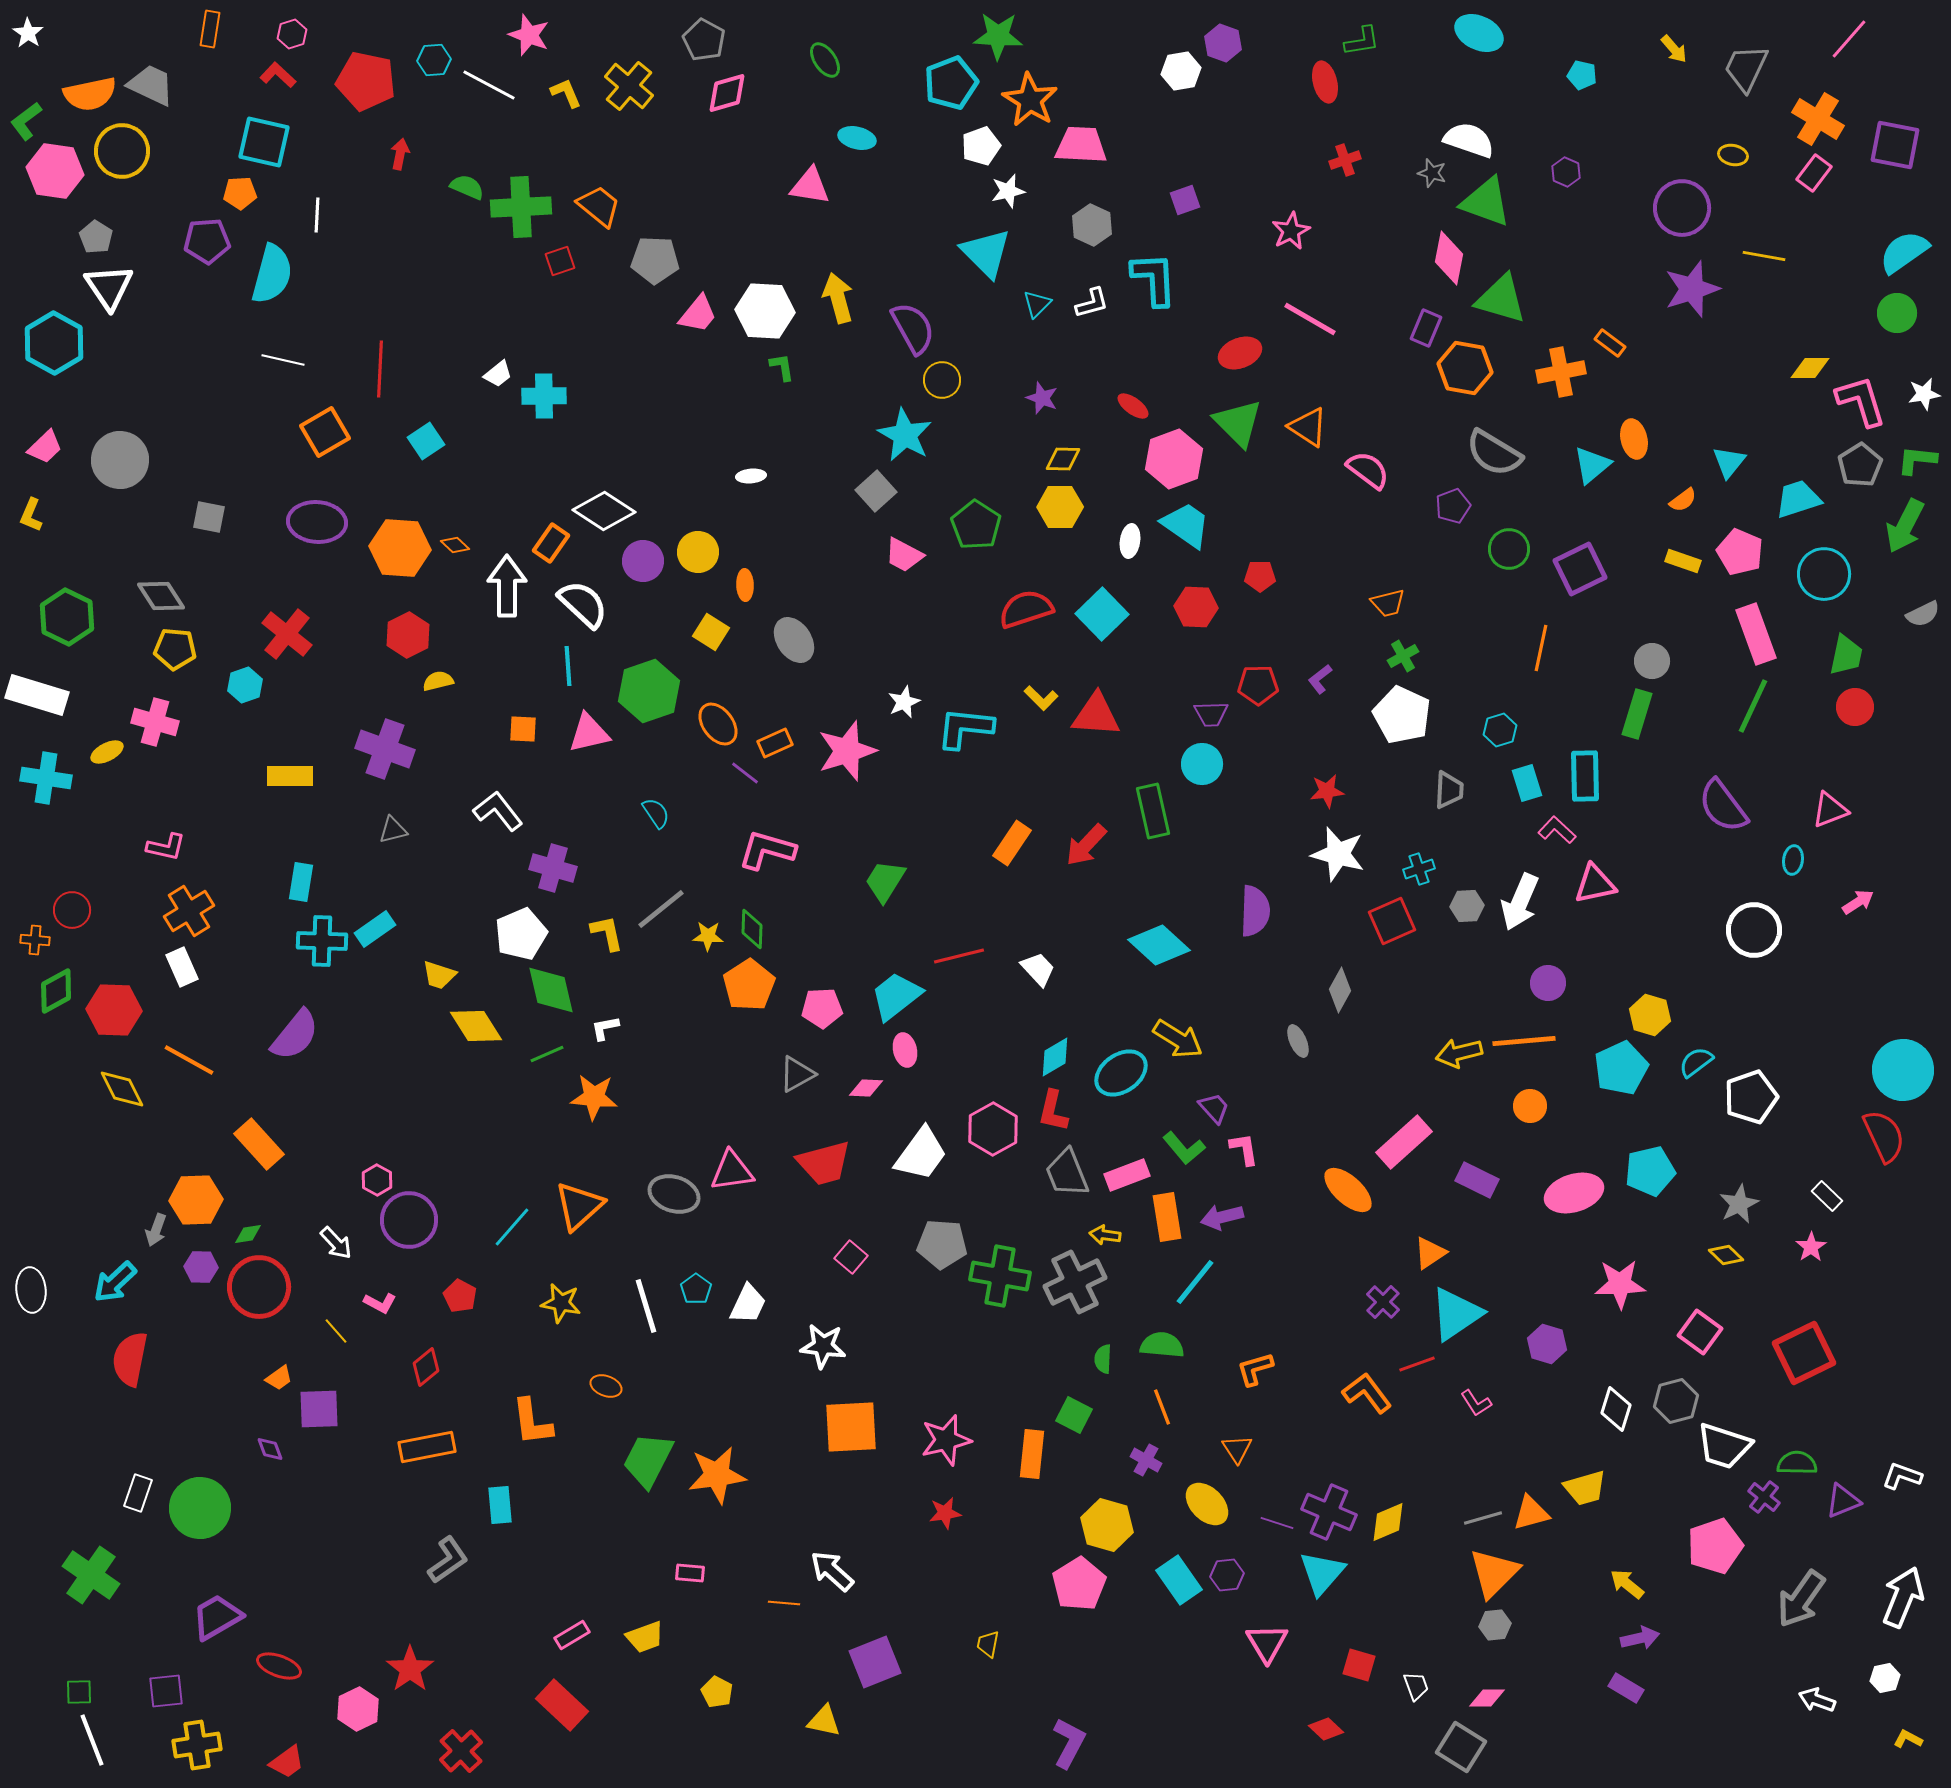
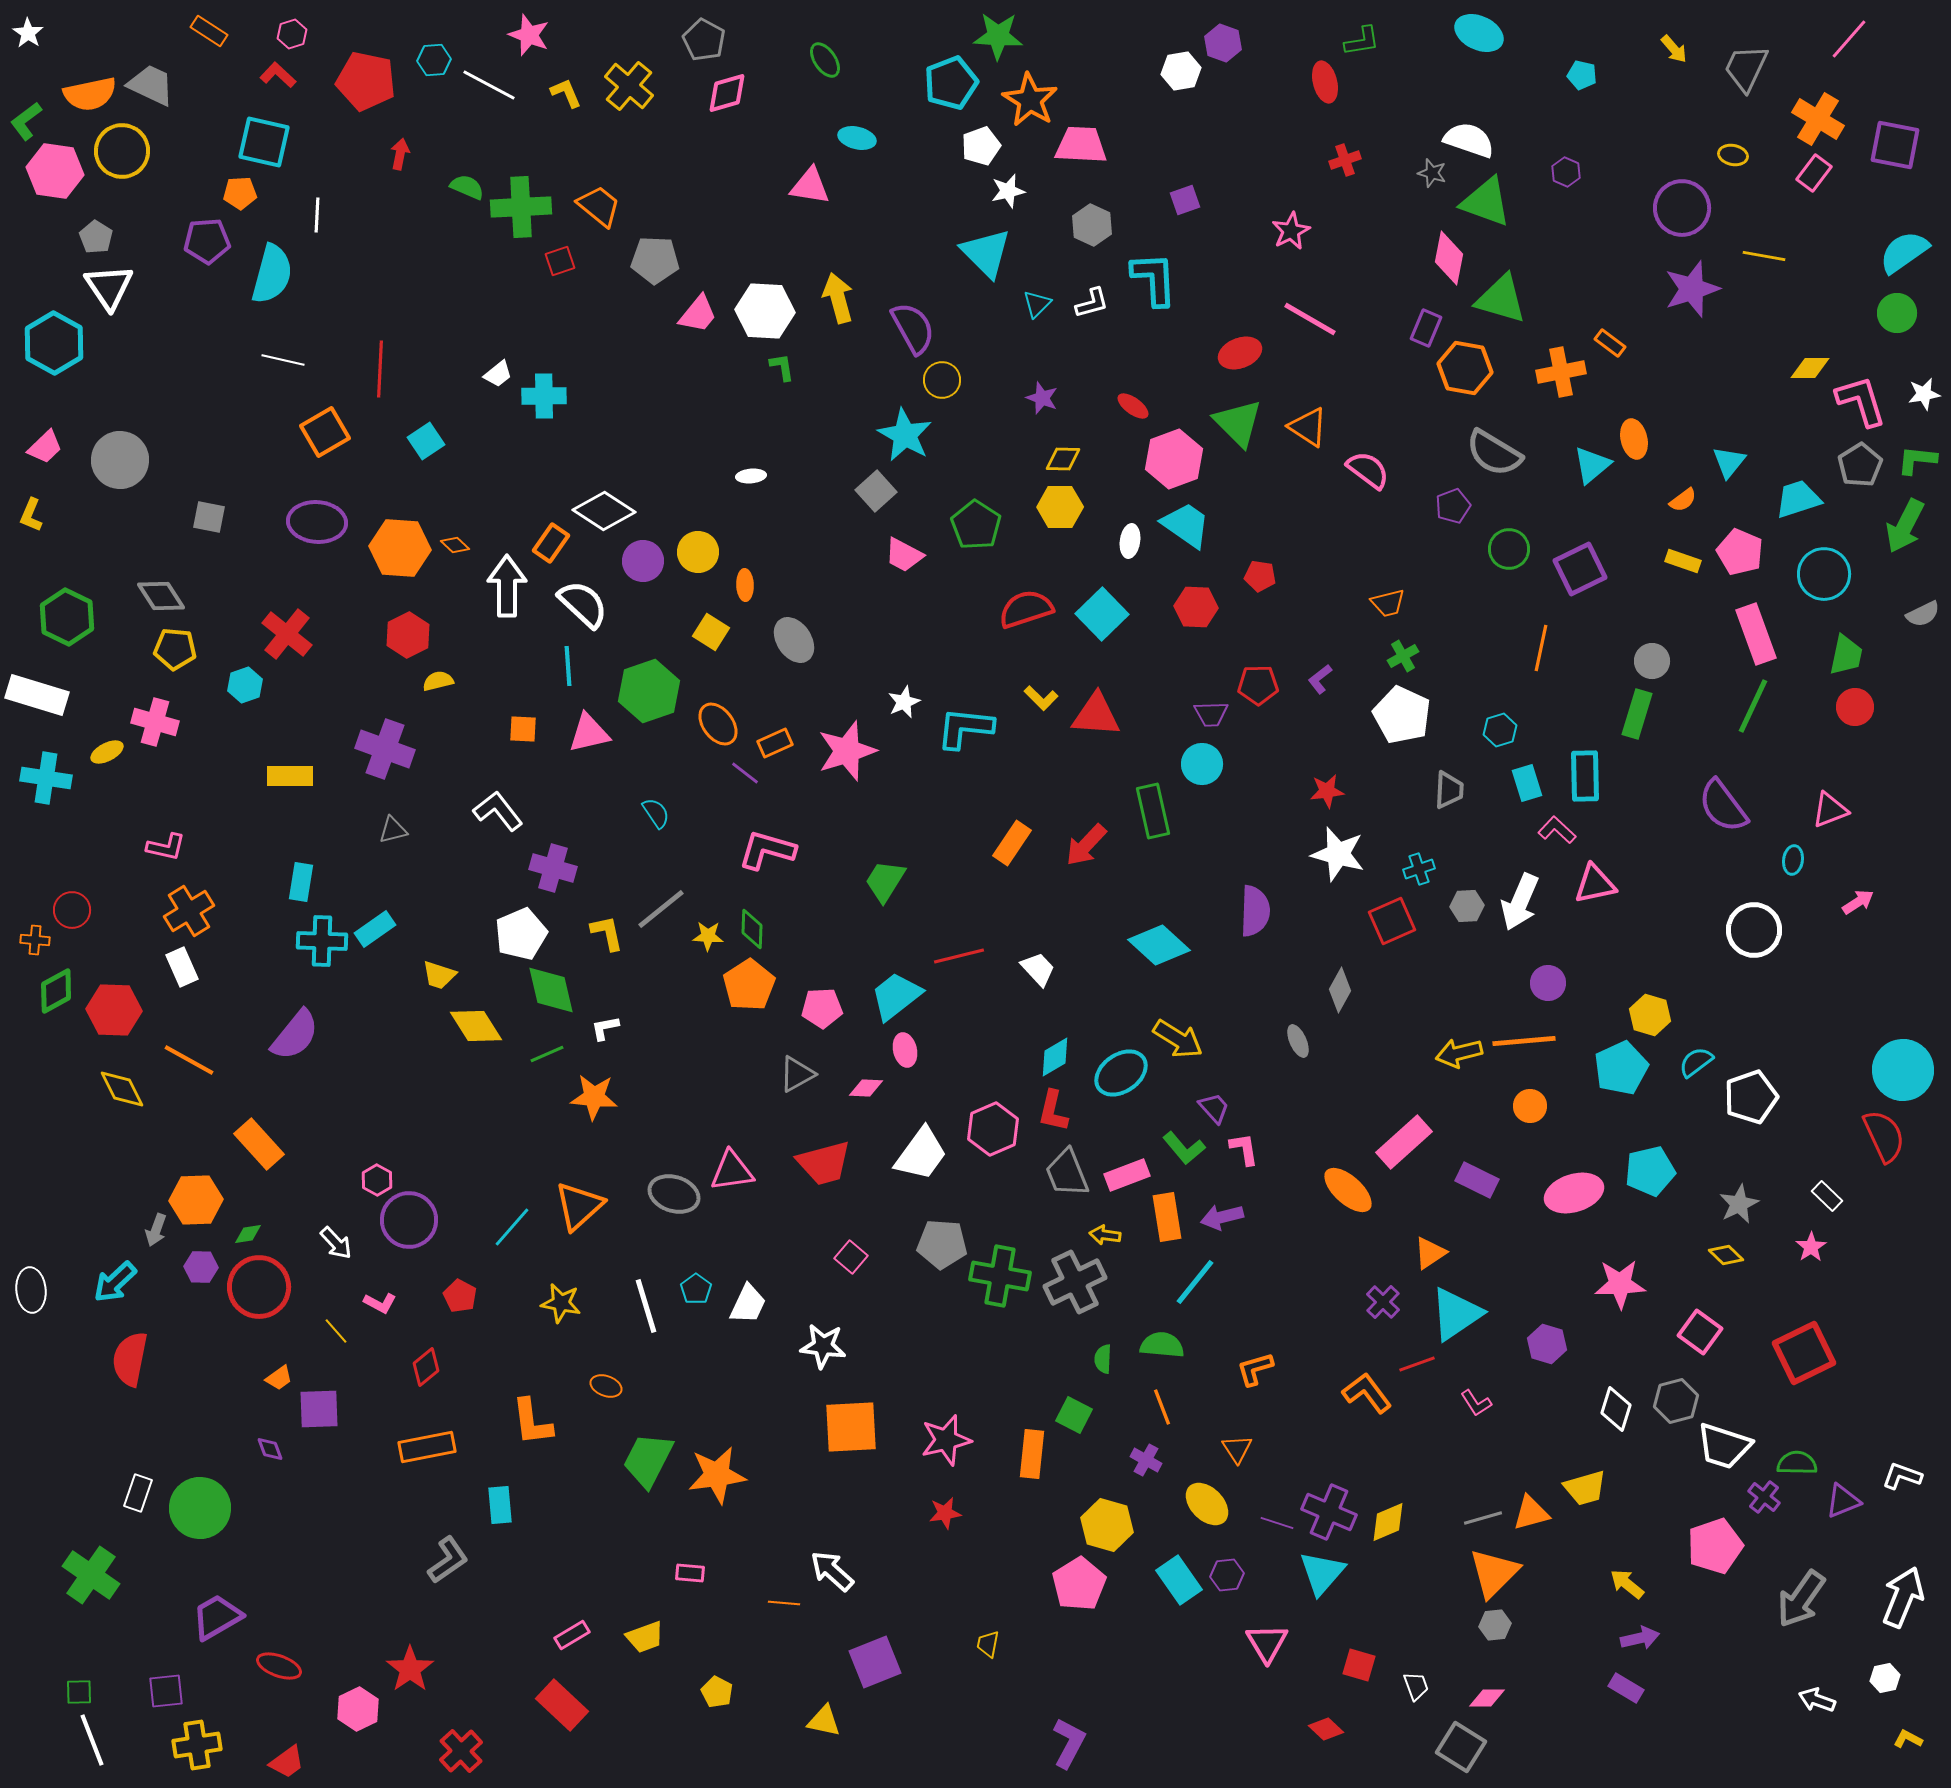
orange rectangle at (210, 29): moved 1 px left, 2 px down; rotated 66 degrees counterclockwise
red pentagon at (1260, 576): rotated 8 degrees clockwise
pink hexagon at (993, 1129): rotated 6 degrees clockwise
